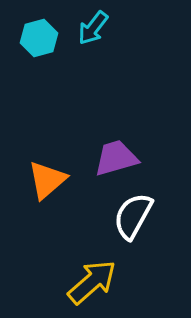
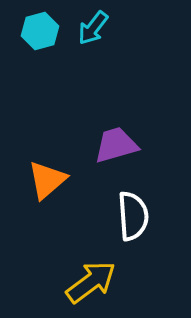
cyan hexagon: moved 1 px right, 7 px up
purple trapezoid: moved 13 px up
white semicircle: rotated 147 degrees clockwise
yellow arrow: moved 1 px left; rotated 4 degrees clockwise
